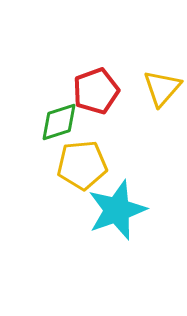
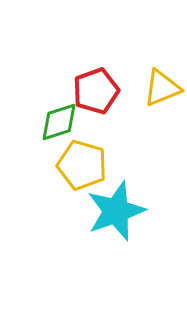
yellow triangle: rotated 27 degrees clockwise
yellow pentagon: rotated 21 degrees clockwise
cyan star: moved 1 px left, 1 px down
